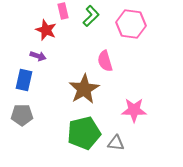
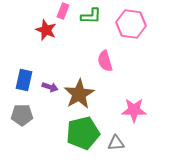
pink rectangle: rotated 35 degrees clockwise
green L-shape: rotated 45 degrees clockwise
purple arrow: moved 12 px right, 31 px down
brown star: moved 5 px left, 5 px down
green pentagon: moved 1 px left
gray triangle: rotated 12 degrees counterclockwise
